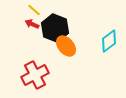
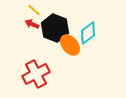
cyan diamond: moved 21 px left, 8 px up
orange ellipse: moved 4 px right, 1 px up
red cross: moved 1 px right, 1 px up
